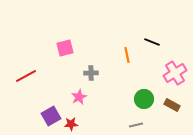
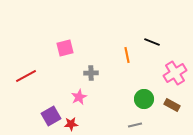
gray line: moved 1 px left
